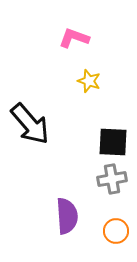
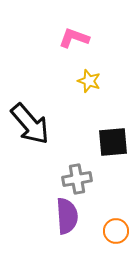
black square: rotated 8 degrees counterclockwise
gray cross: moved 35 px left
